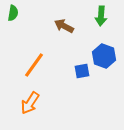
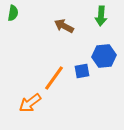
blue hexagon: rotated 25 degrees counterclockwise
orange line: moved 20 px right, 13 px down
orange arrow: rotated 20 degrees clockwise
